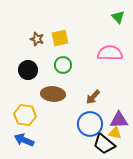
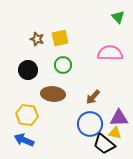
yellow hexagon: moved 2 px right
purple triangle: moved 2 px up
